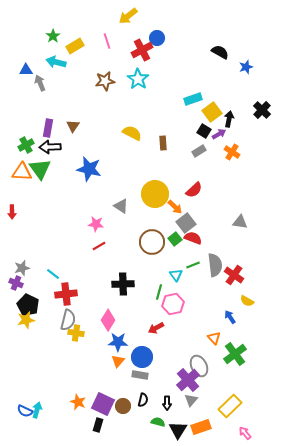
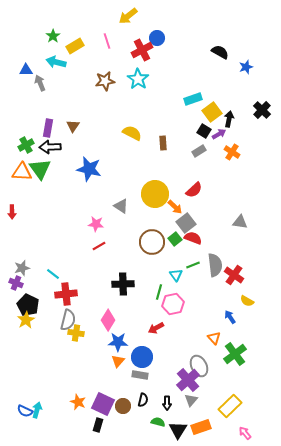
yellow star at (26, 320): rotated 18 degrees counterclockwise
